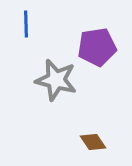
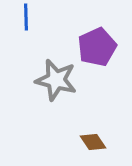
blue line: moved 7 px up
purple pentagon: rotated 15 degrees counterclockwise
